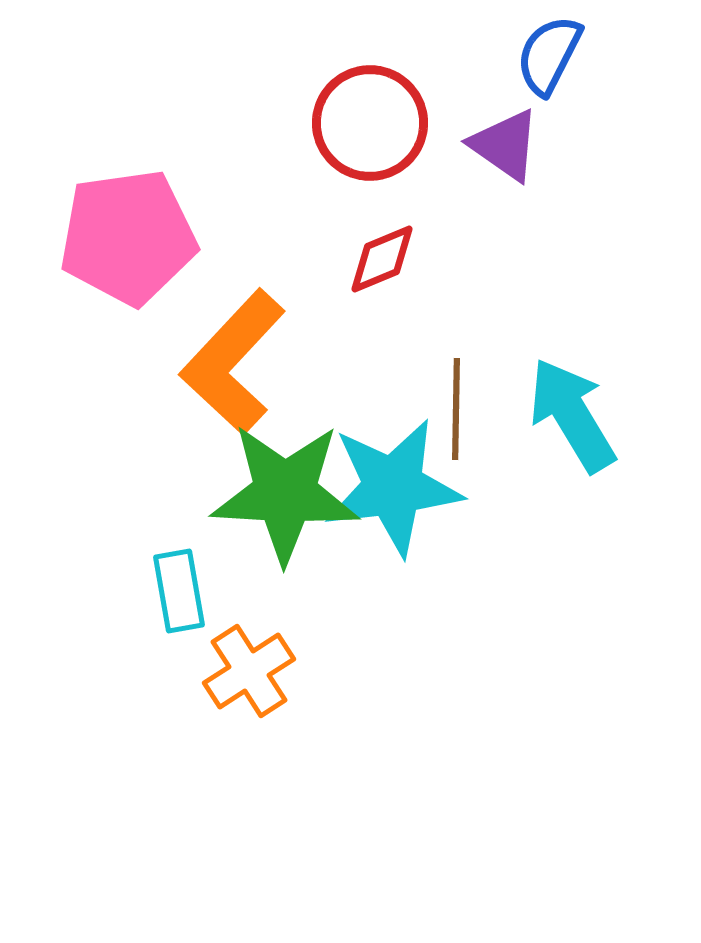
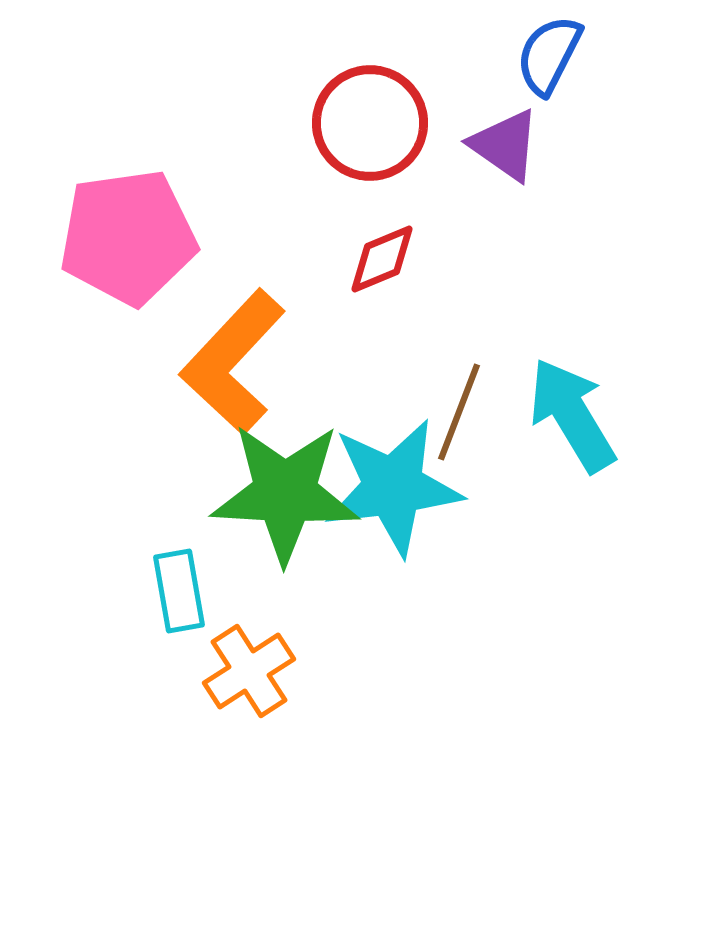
brown line: moved 3 px right, 3 px down; rotated 20 degrees clockwise
